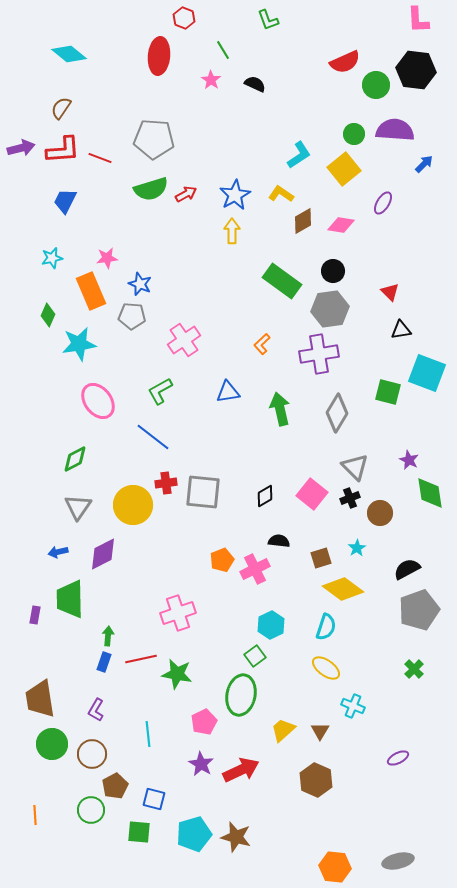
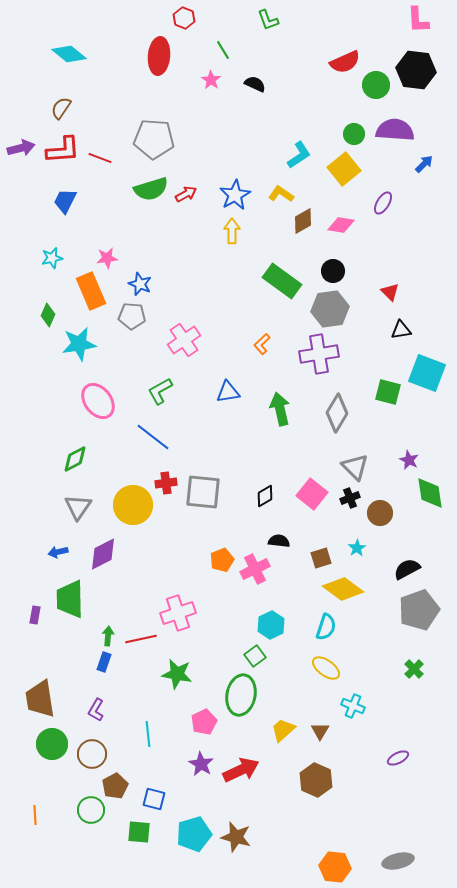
red line at (141, 659): moved 20 px up
